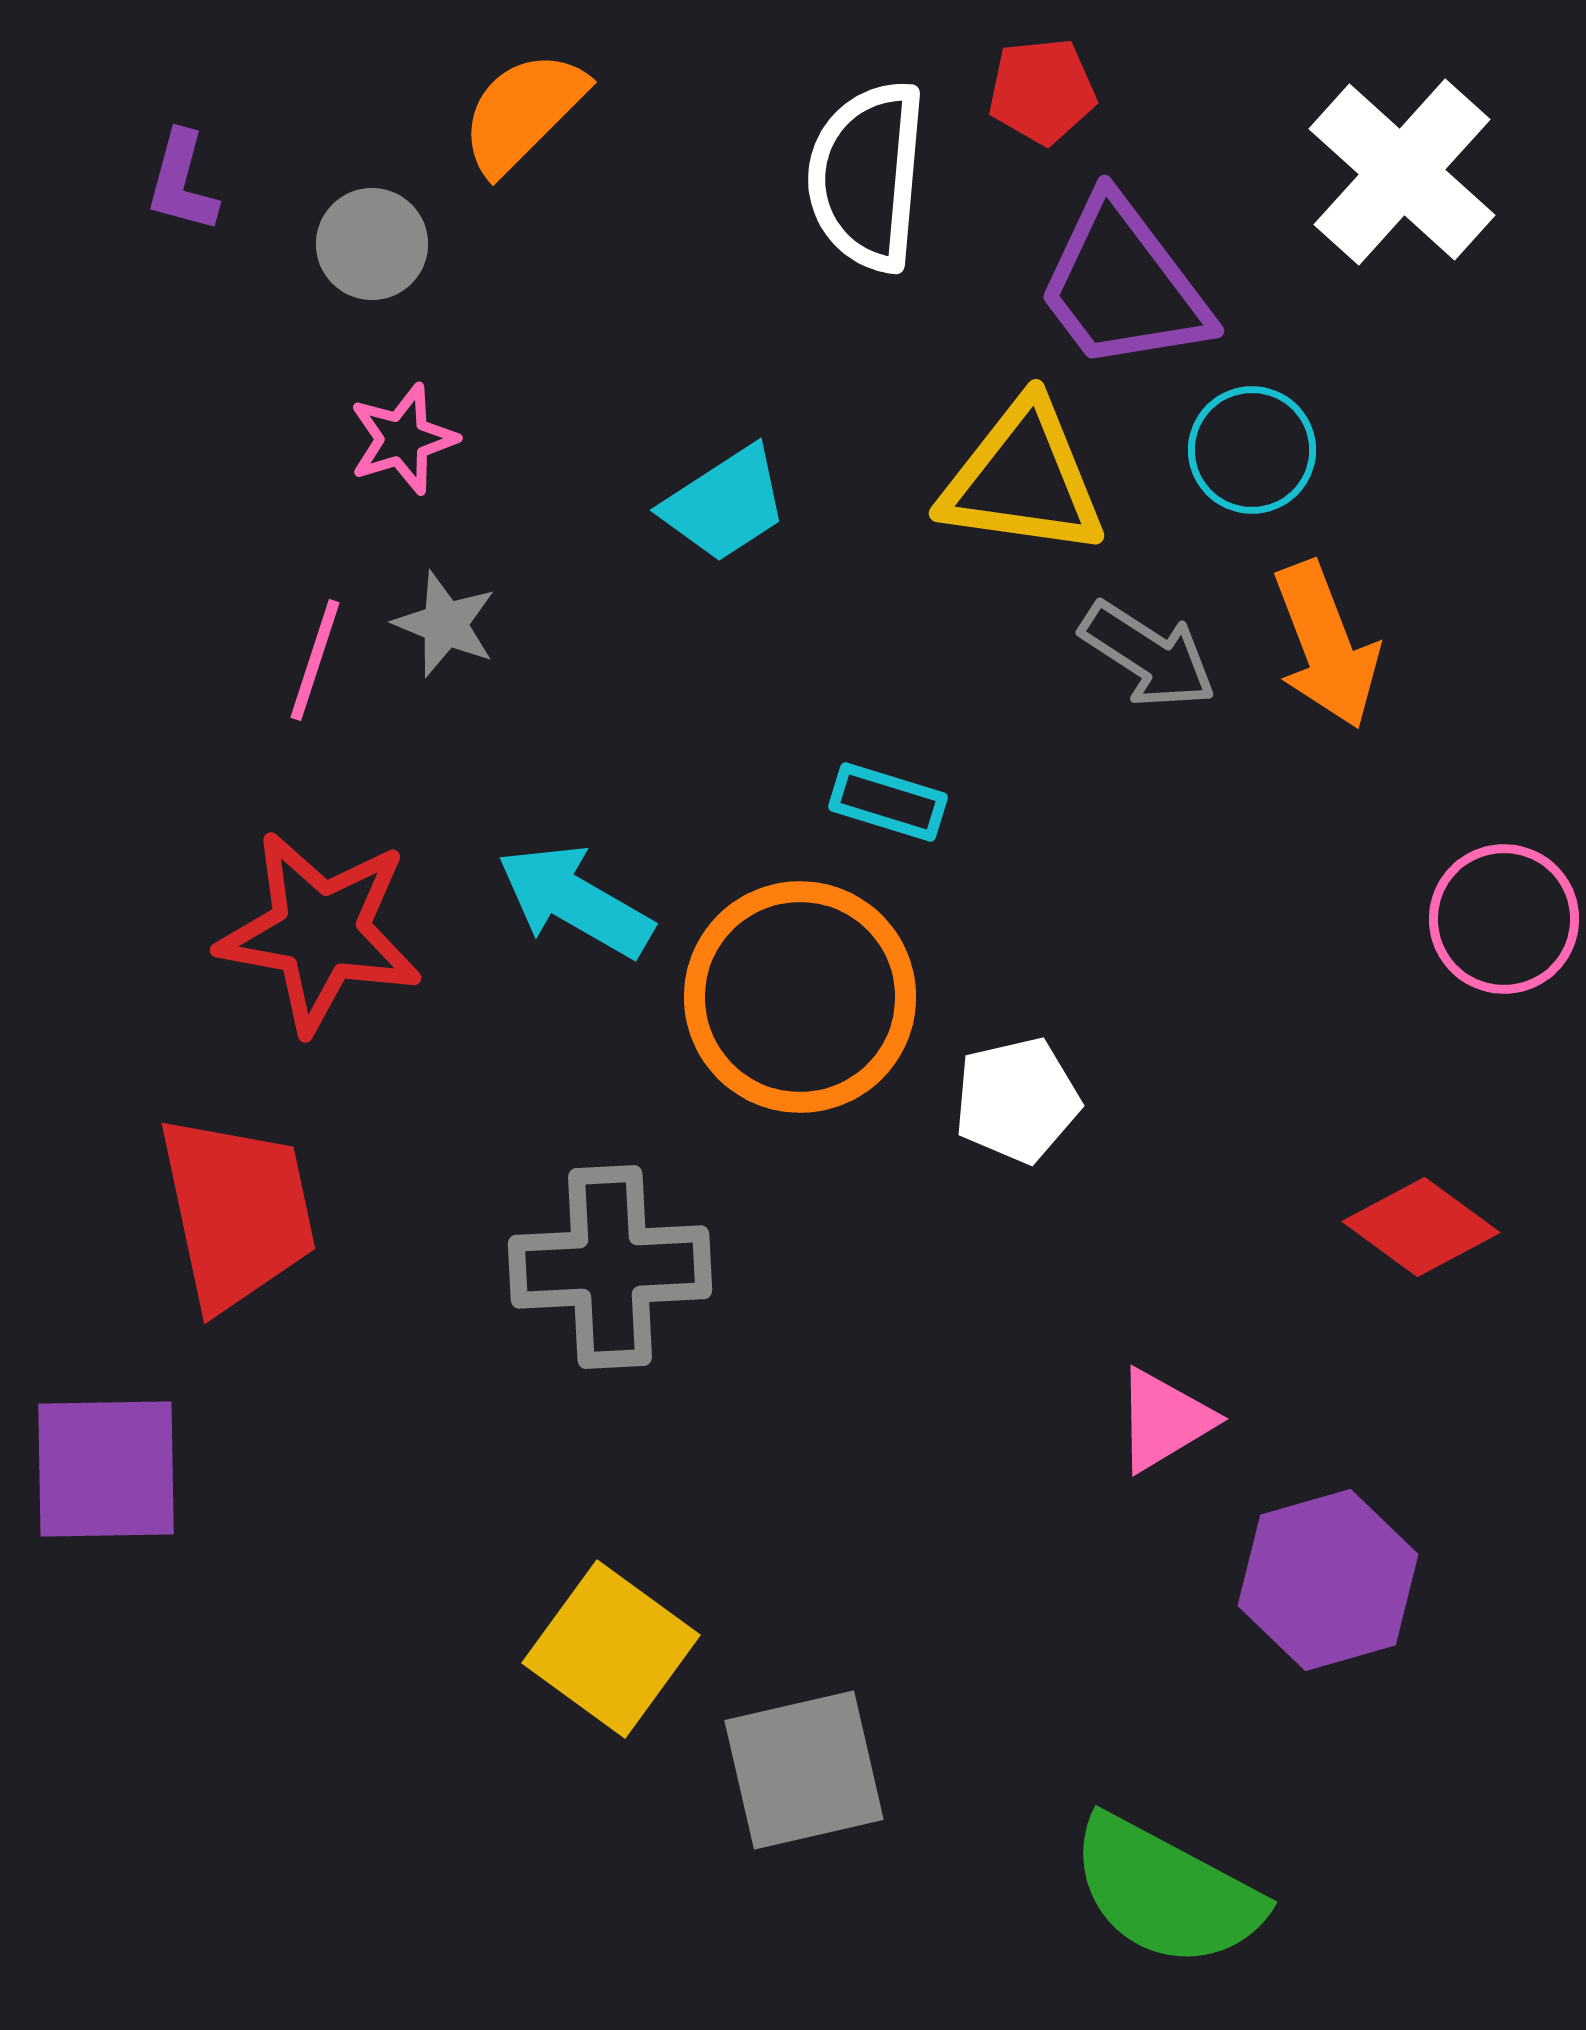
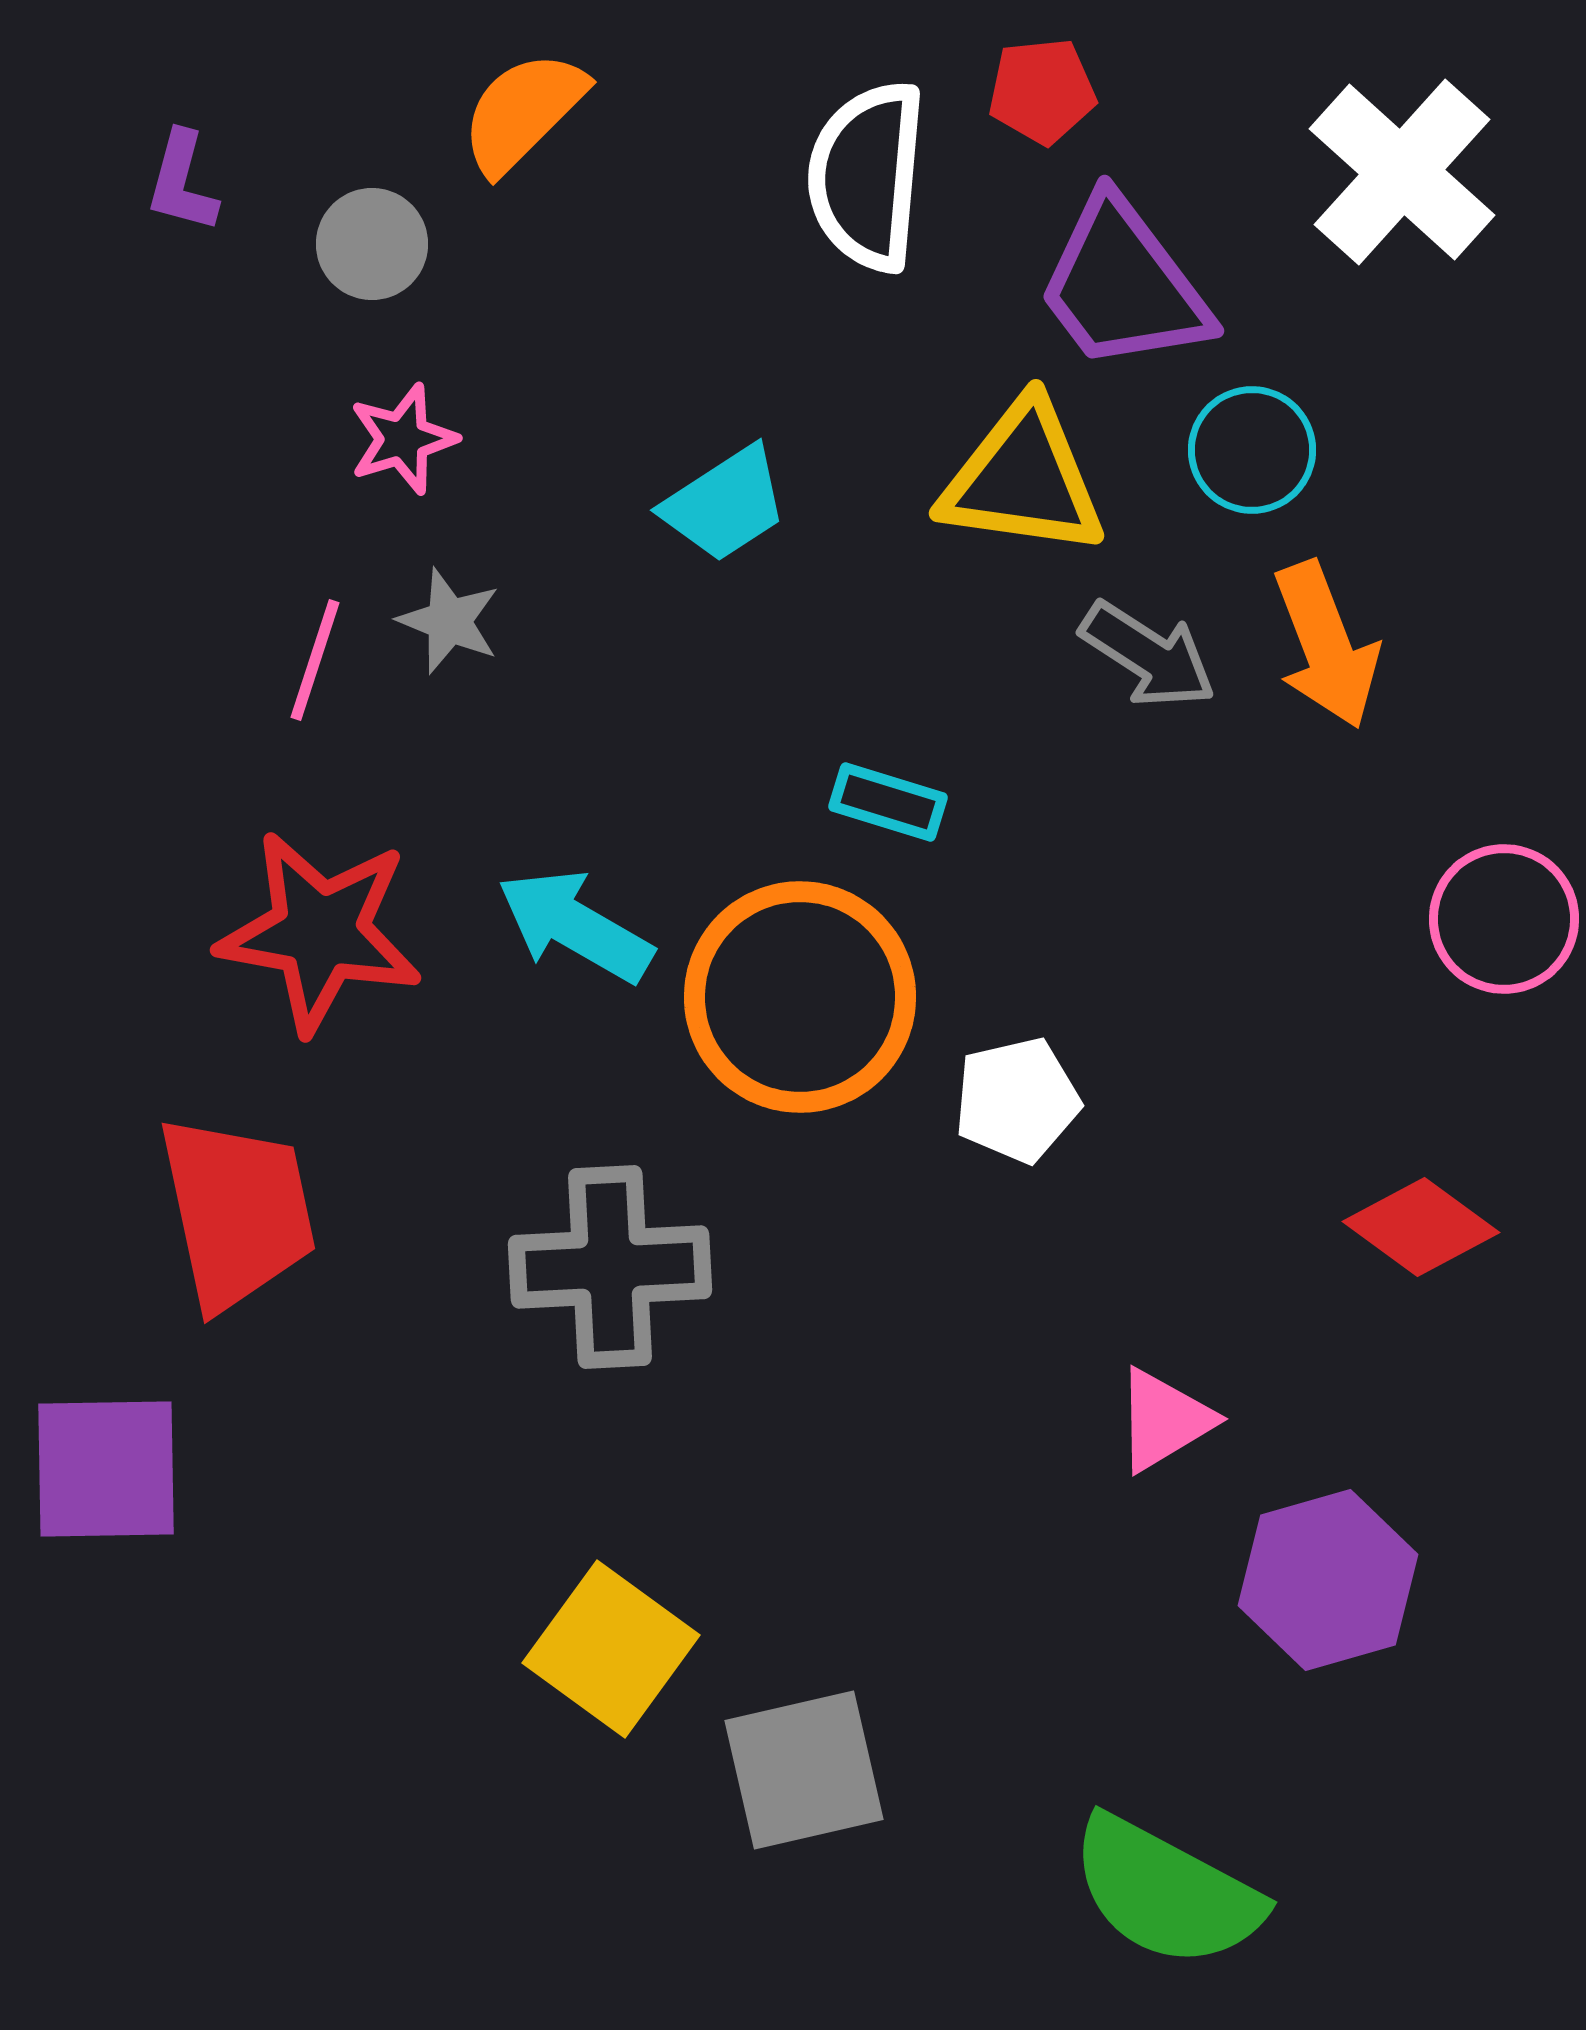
gray star: moved 4 px right, 3 px up
cyan arrow: moved 25 px down
